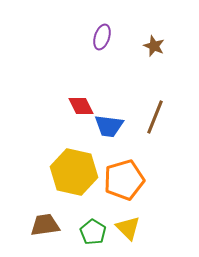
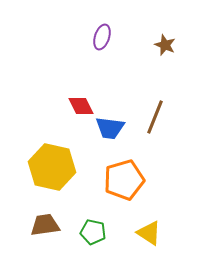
brown star: moved 11 px right, 1 px up
blue trapezoid: moved 1 px right, 2 px down
yellow hexagon: moved 22 px left, 5 px up
yellow triangle: moved 21 px right, 5 px down; rotated 12 degrees counterclockwise
green pentagon: rotated 20 degrees counterclockwise
